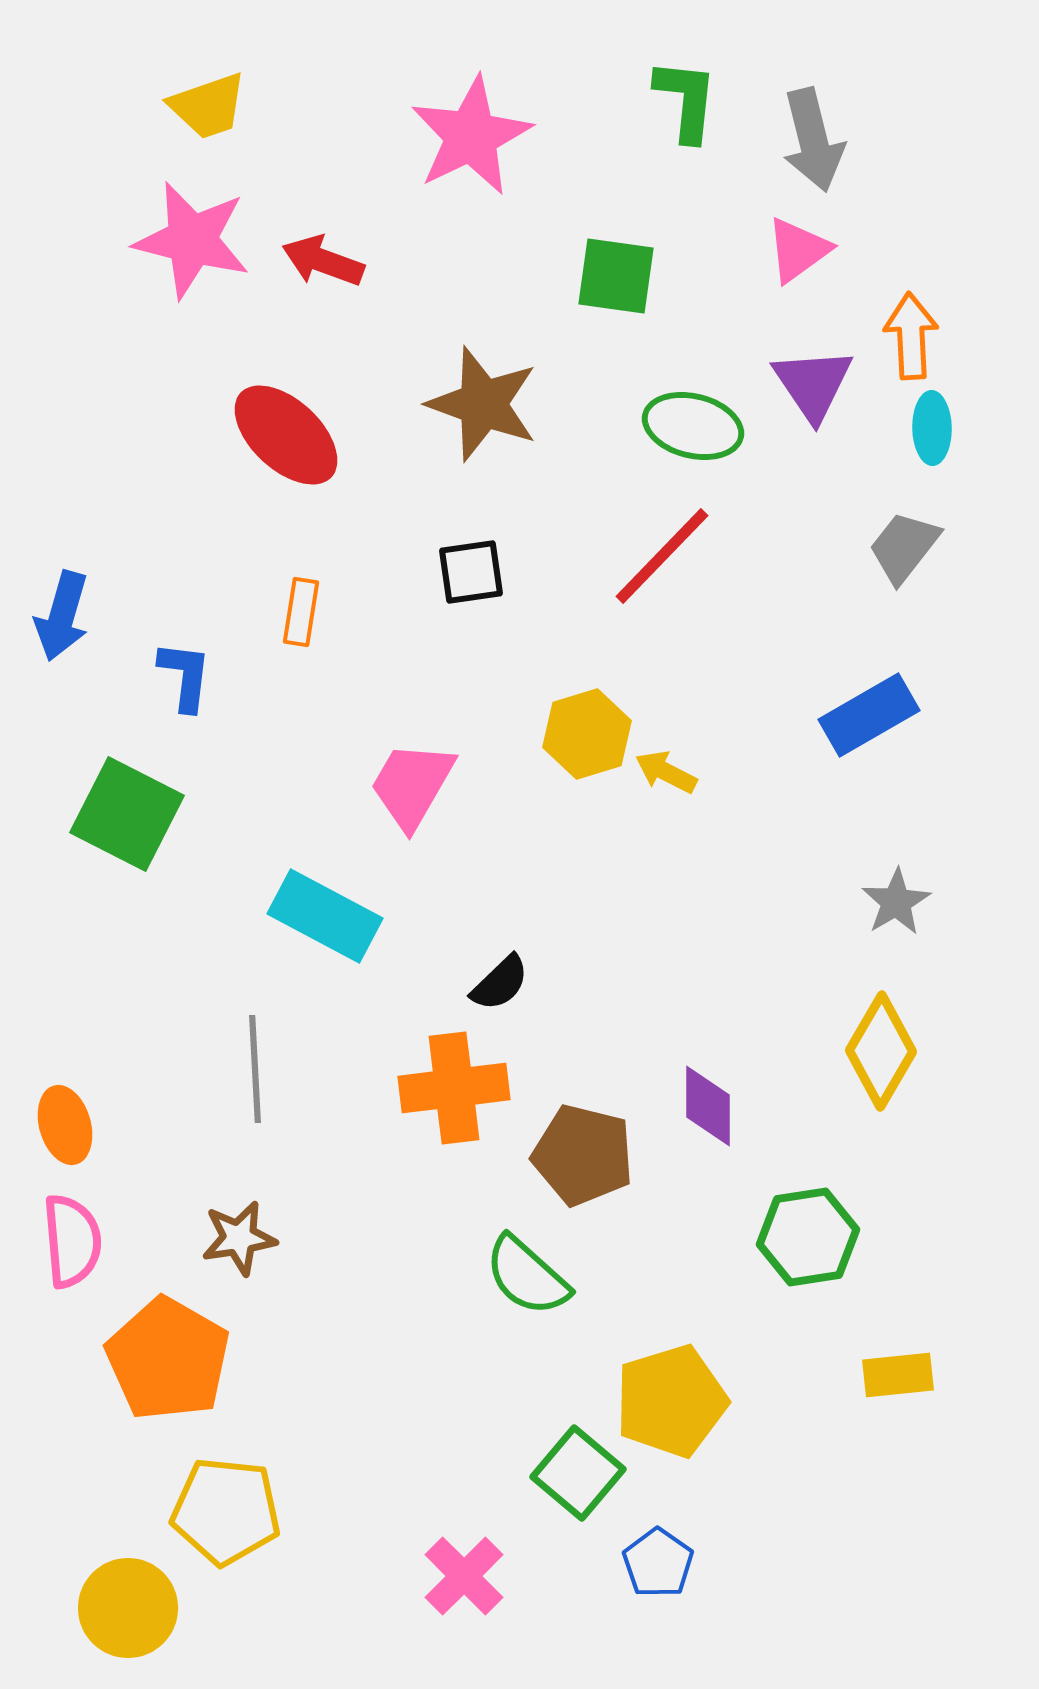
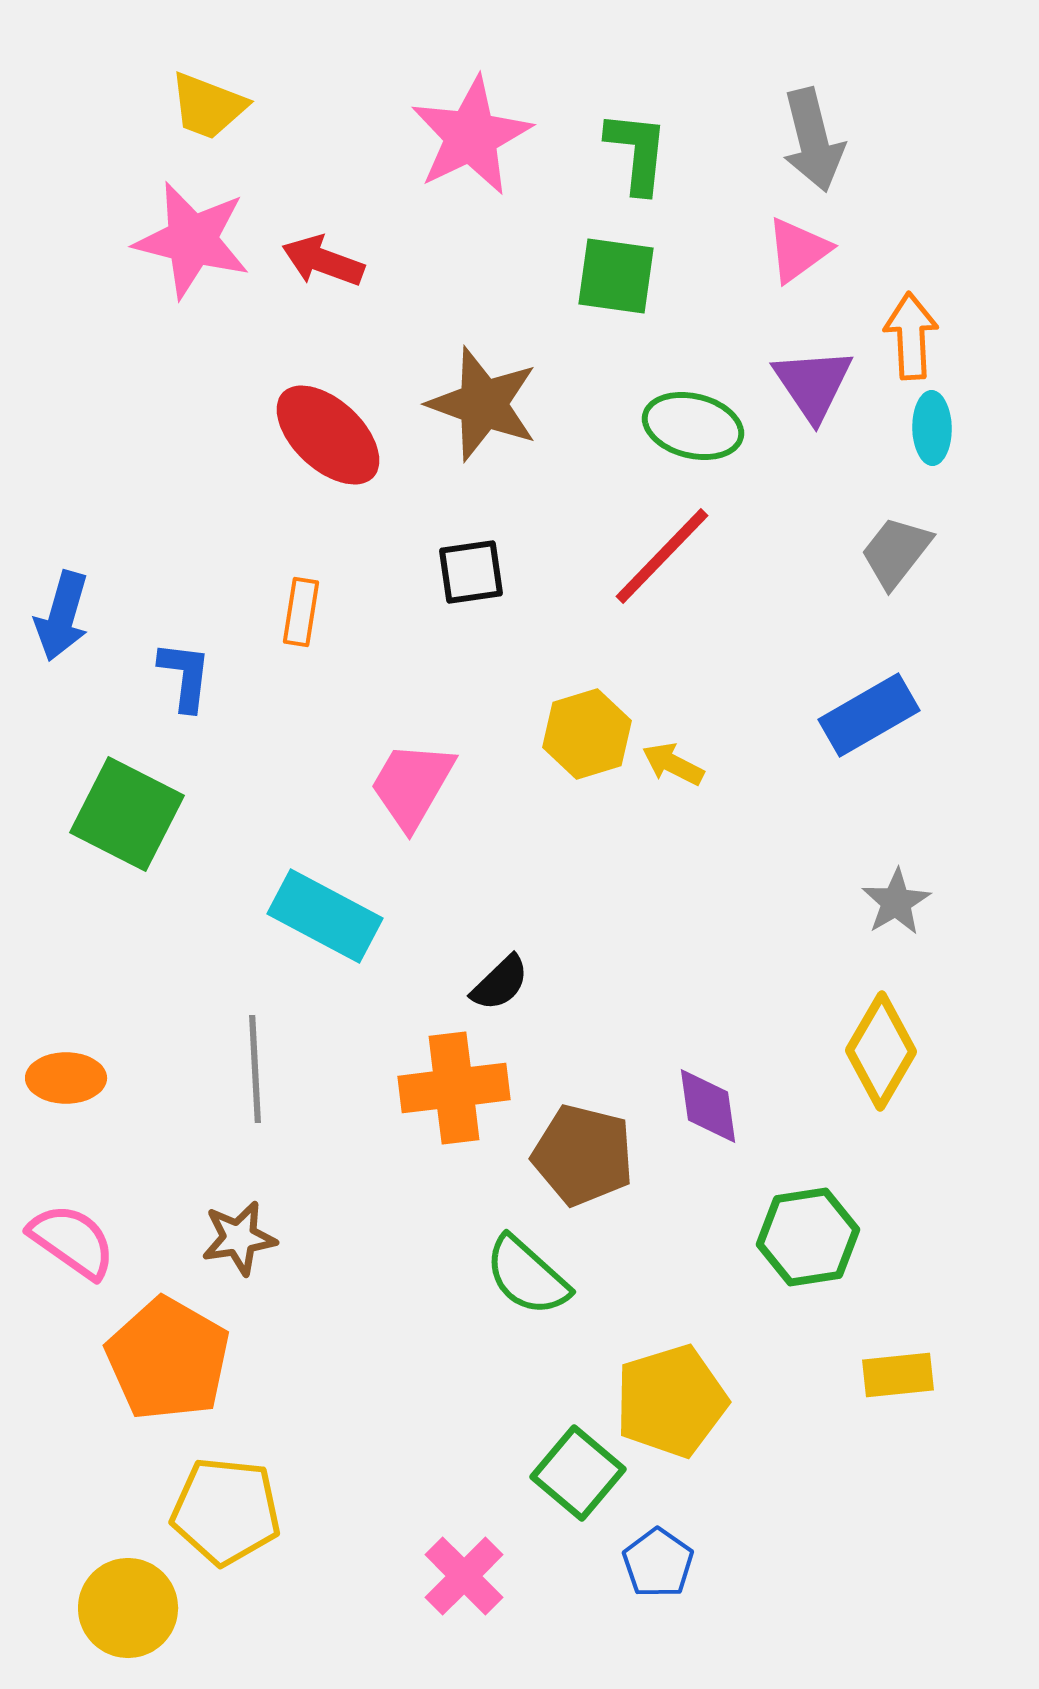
green L-shape at (686, 100): moved 49 px left, 52 px down
yellow trapezoid at (208, 106): rotated 40 degrees clockwise
red ellipse at (286, 435): moved 42 px right
gray trapezoid at (904, 547): moved 8 px left, 5 px down
yellow arrow at (666, 772): moved 7 px right, 8 px up
purple diamond at (708, 1106): rotated 8 degrees counterclockwise
orange ellipse at (65, 1125): moved 1 px right, 47 px up; rotated 74 degrees counterclockwise
pink semicircle at (72, 1241): rotated 50 degrees counterclockwise
